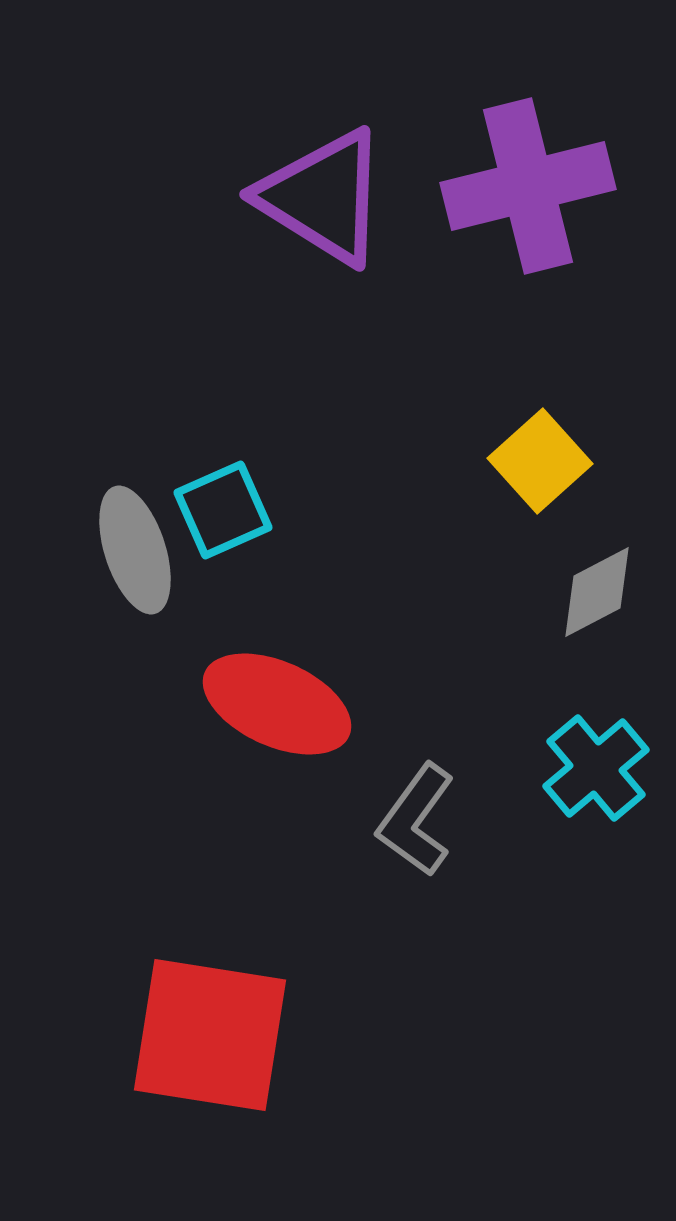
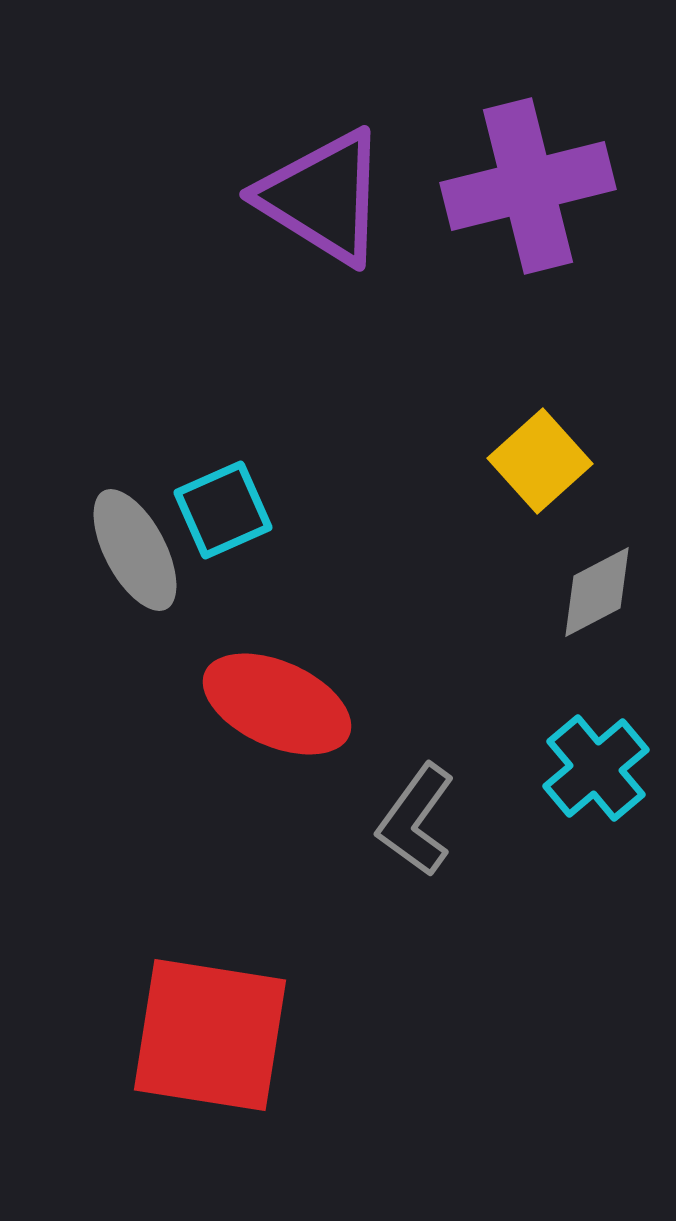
gray ellipse: rotated 10 degrees counterclockwise
